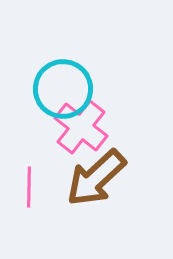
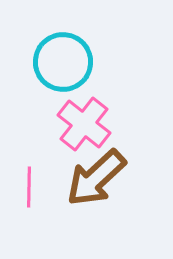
cyan circle: moved 27 px up
pink cross: moved 3 px right, 3 px up
